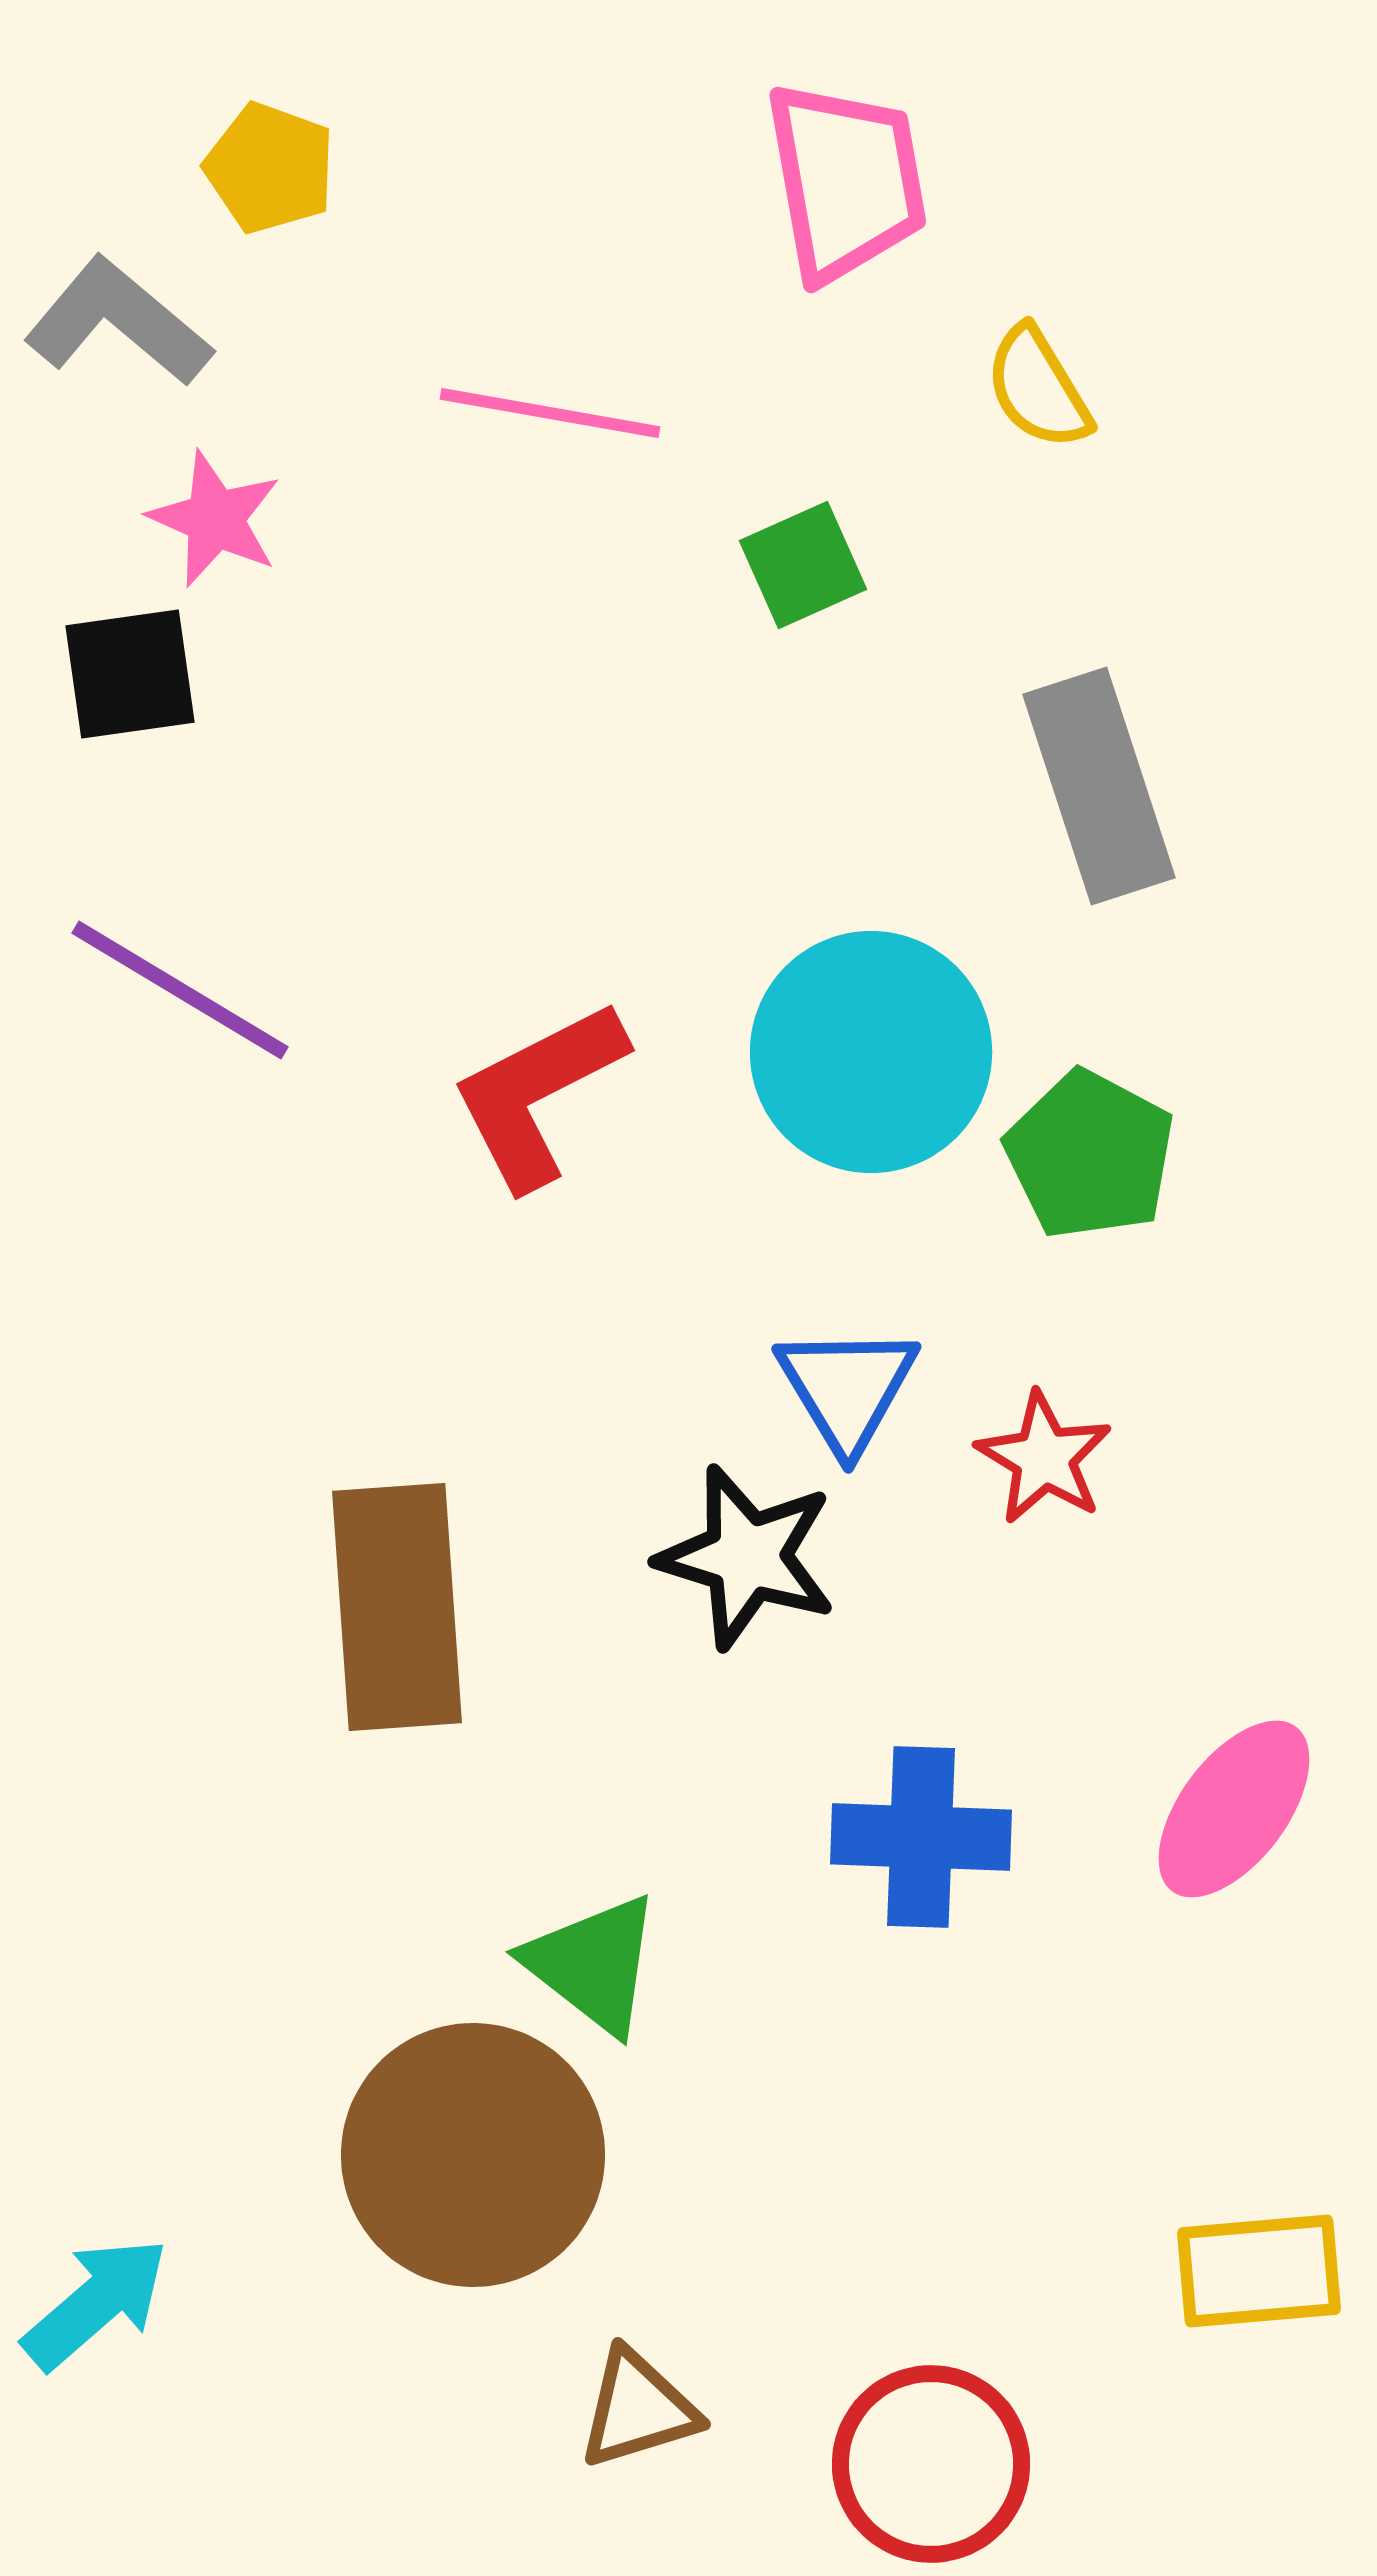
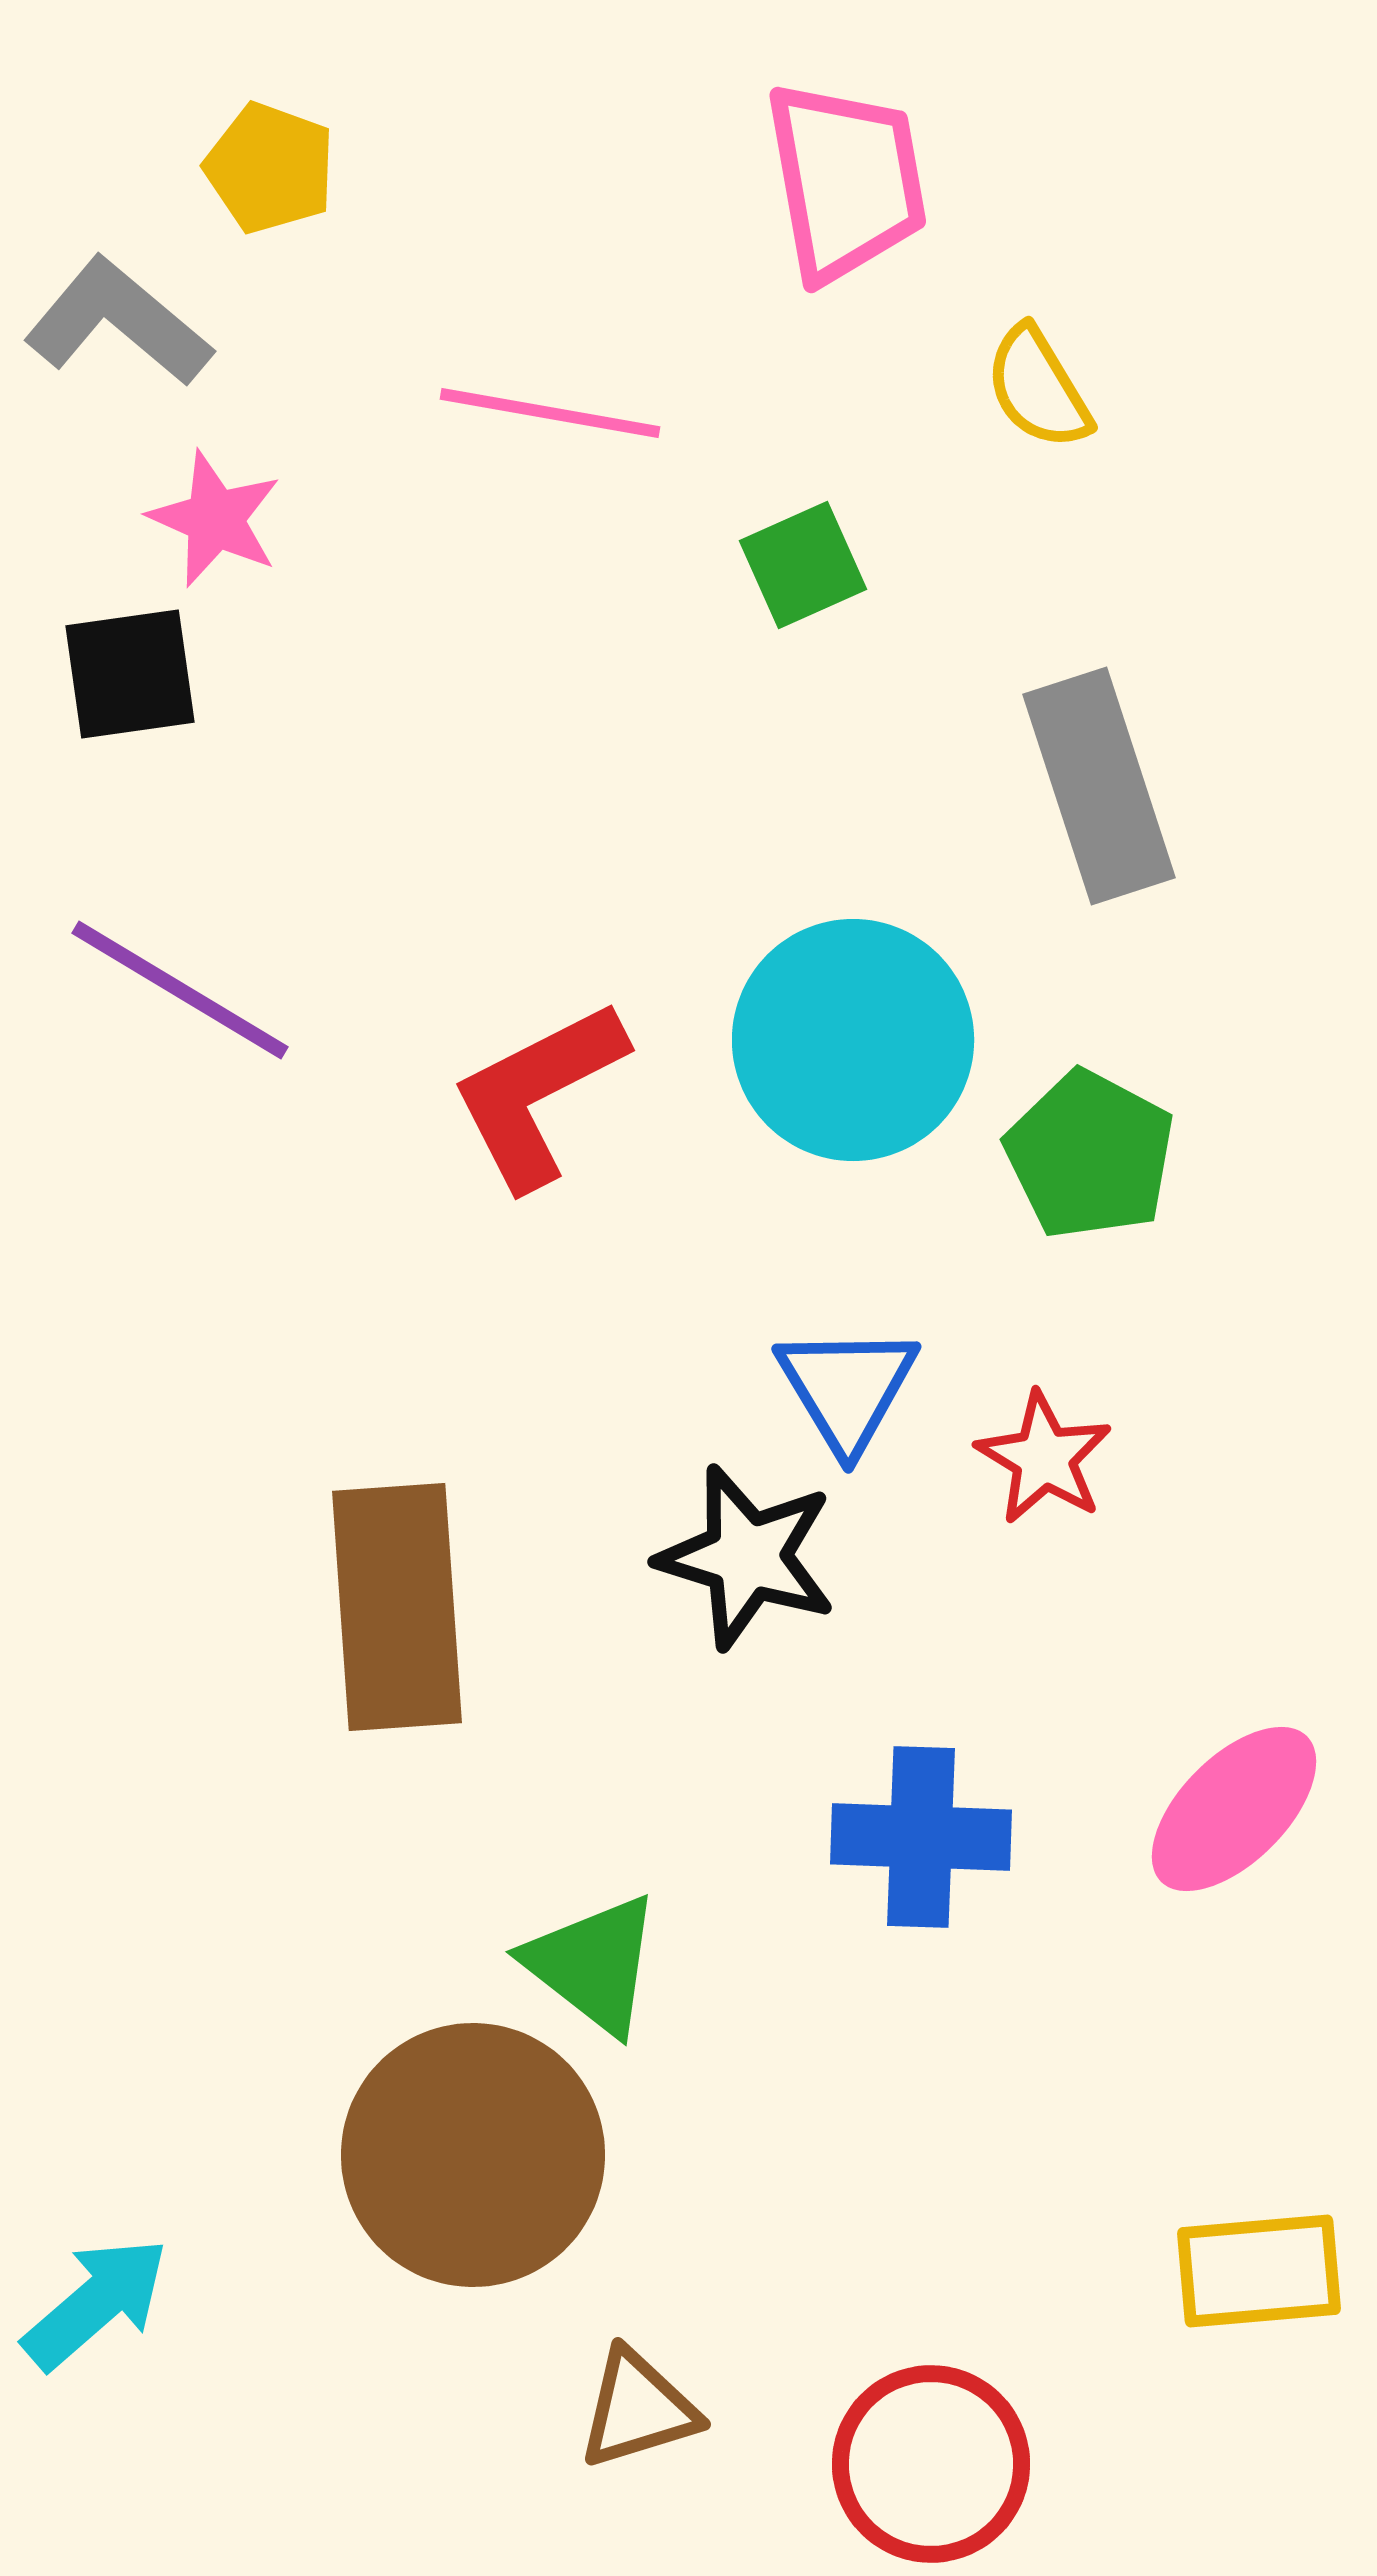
cyan circle: moved 18 px left, 12 px up
pink ellipse: rotated 8 degrees clockwise
